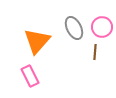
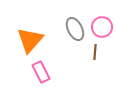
gray ellipse: moved 1 px right, 1 px down
orange triangle: moved 7 px left, 1 px up
pink rectangle: moved 11 px right, 4 px up
